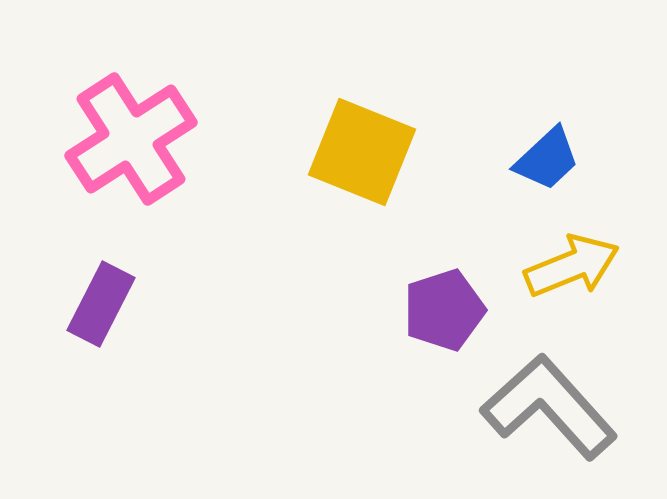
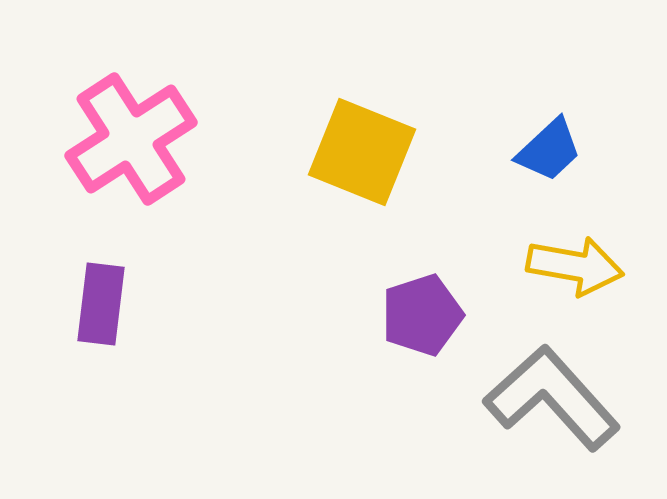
blue trapezoid: moved 2 px right, 9 px up
yellow arrow: moved 3 px right; rotated 32 degrees clockwise
purple rectangle: rotated 20 degrees counterclockwise
purple pentagon: moved 22 px left, 5 px down
gray L-shape: moved 3 px right, 9 px up
